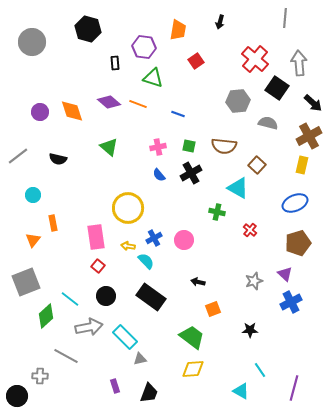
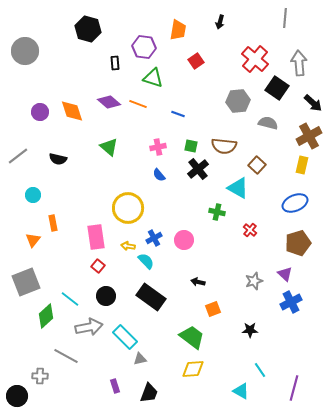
gray circle at (32, 42): moved 7 px left, 9 px down
green square at (189, 146): moved 2 px right
black cross at (191, 173): moved 7 px right, 4 px up; rotated 10 degrees counterclockwise
